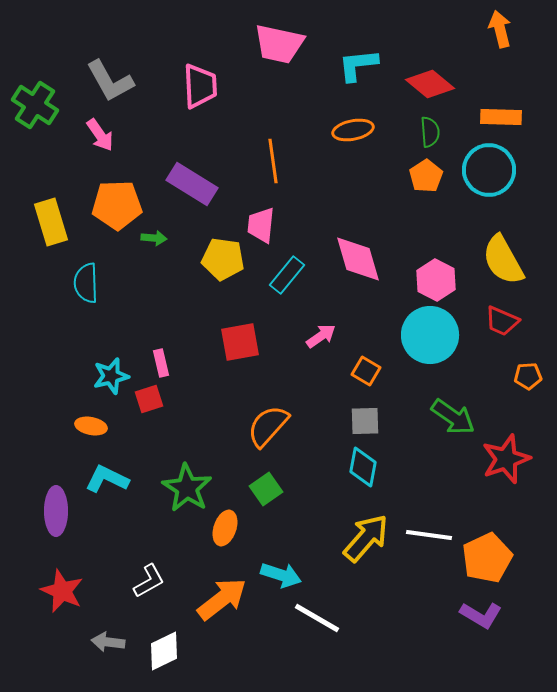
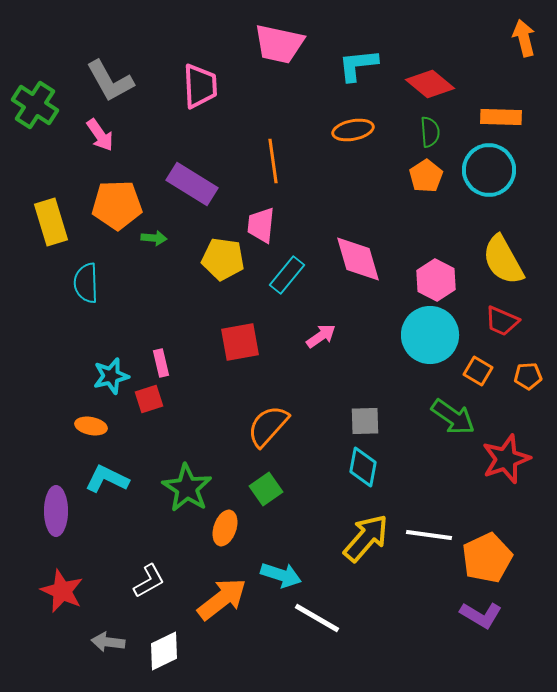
orange arrow at (500, 29): moved 24 px right, 9 px down
orange square at (366, 371): moved 112 px right
